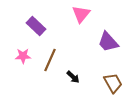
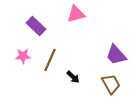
pink triangle: moved 5 px left; rotated 36 degrees clockwise
purple trapezoid: moved 8 px right, 13 px down
brown trapezoid: moved 2 px left, 1 px down
